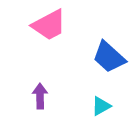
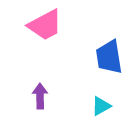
pink trapezoid: moved 4 px left
blue trapezoid: rotated 39 degrees clockwise
